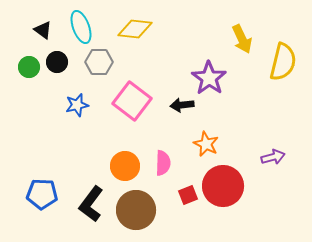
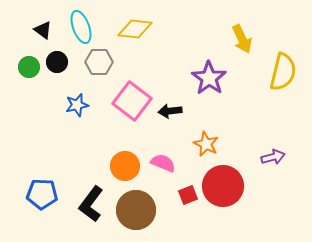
yellow semicircle: moved 10 px down
black arrow: moved 12 px left, 6 px down
pink semicircle: rotated 70 degrees counterclockwise
